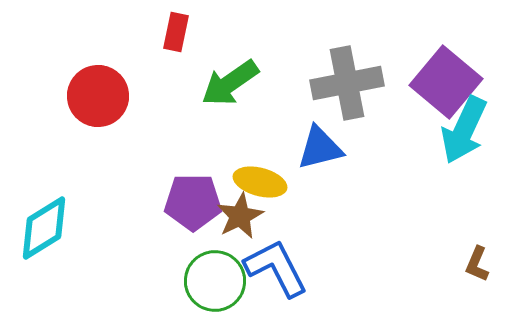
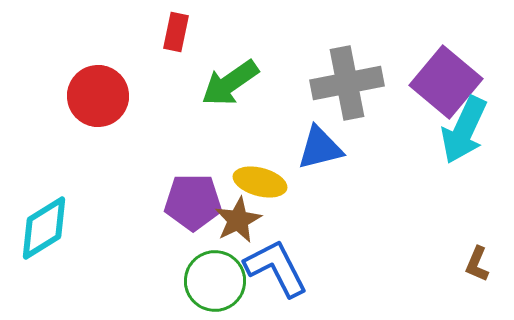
brown star: moved 2 px left, 4 px down
